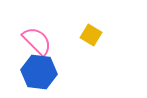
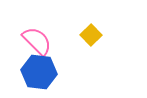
yellow square: rotated 15 degrees clockwise
